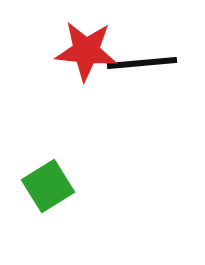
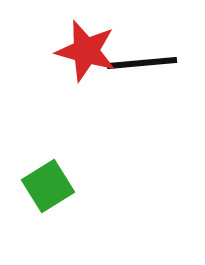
red star: rotated 10 degrees clockwise
